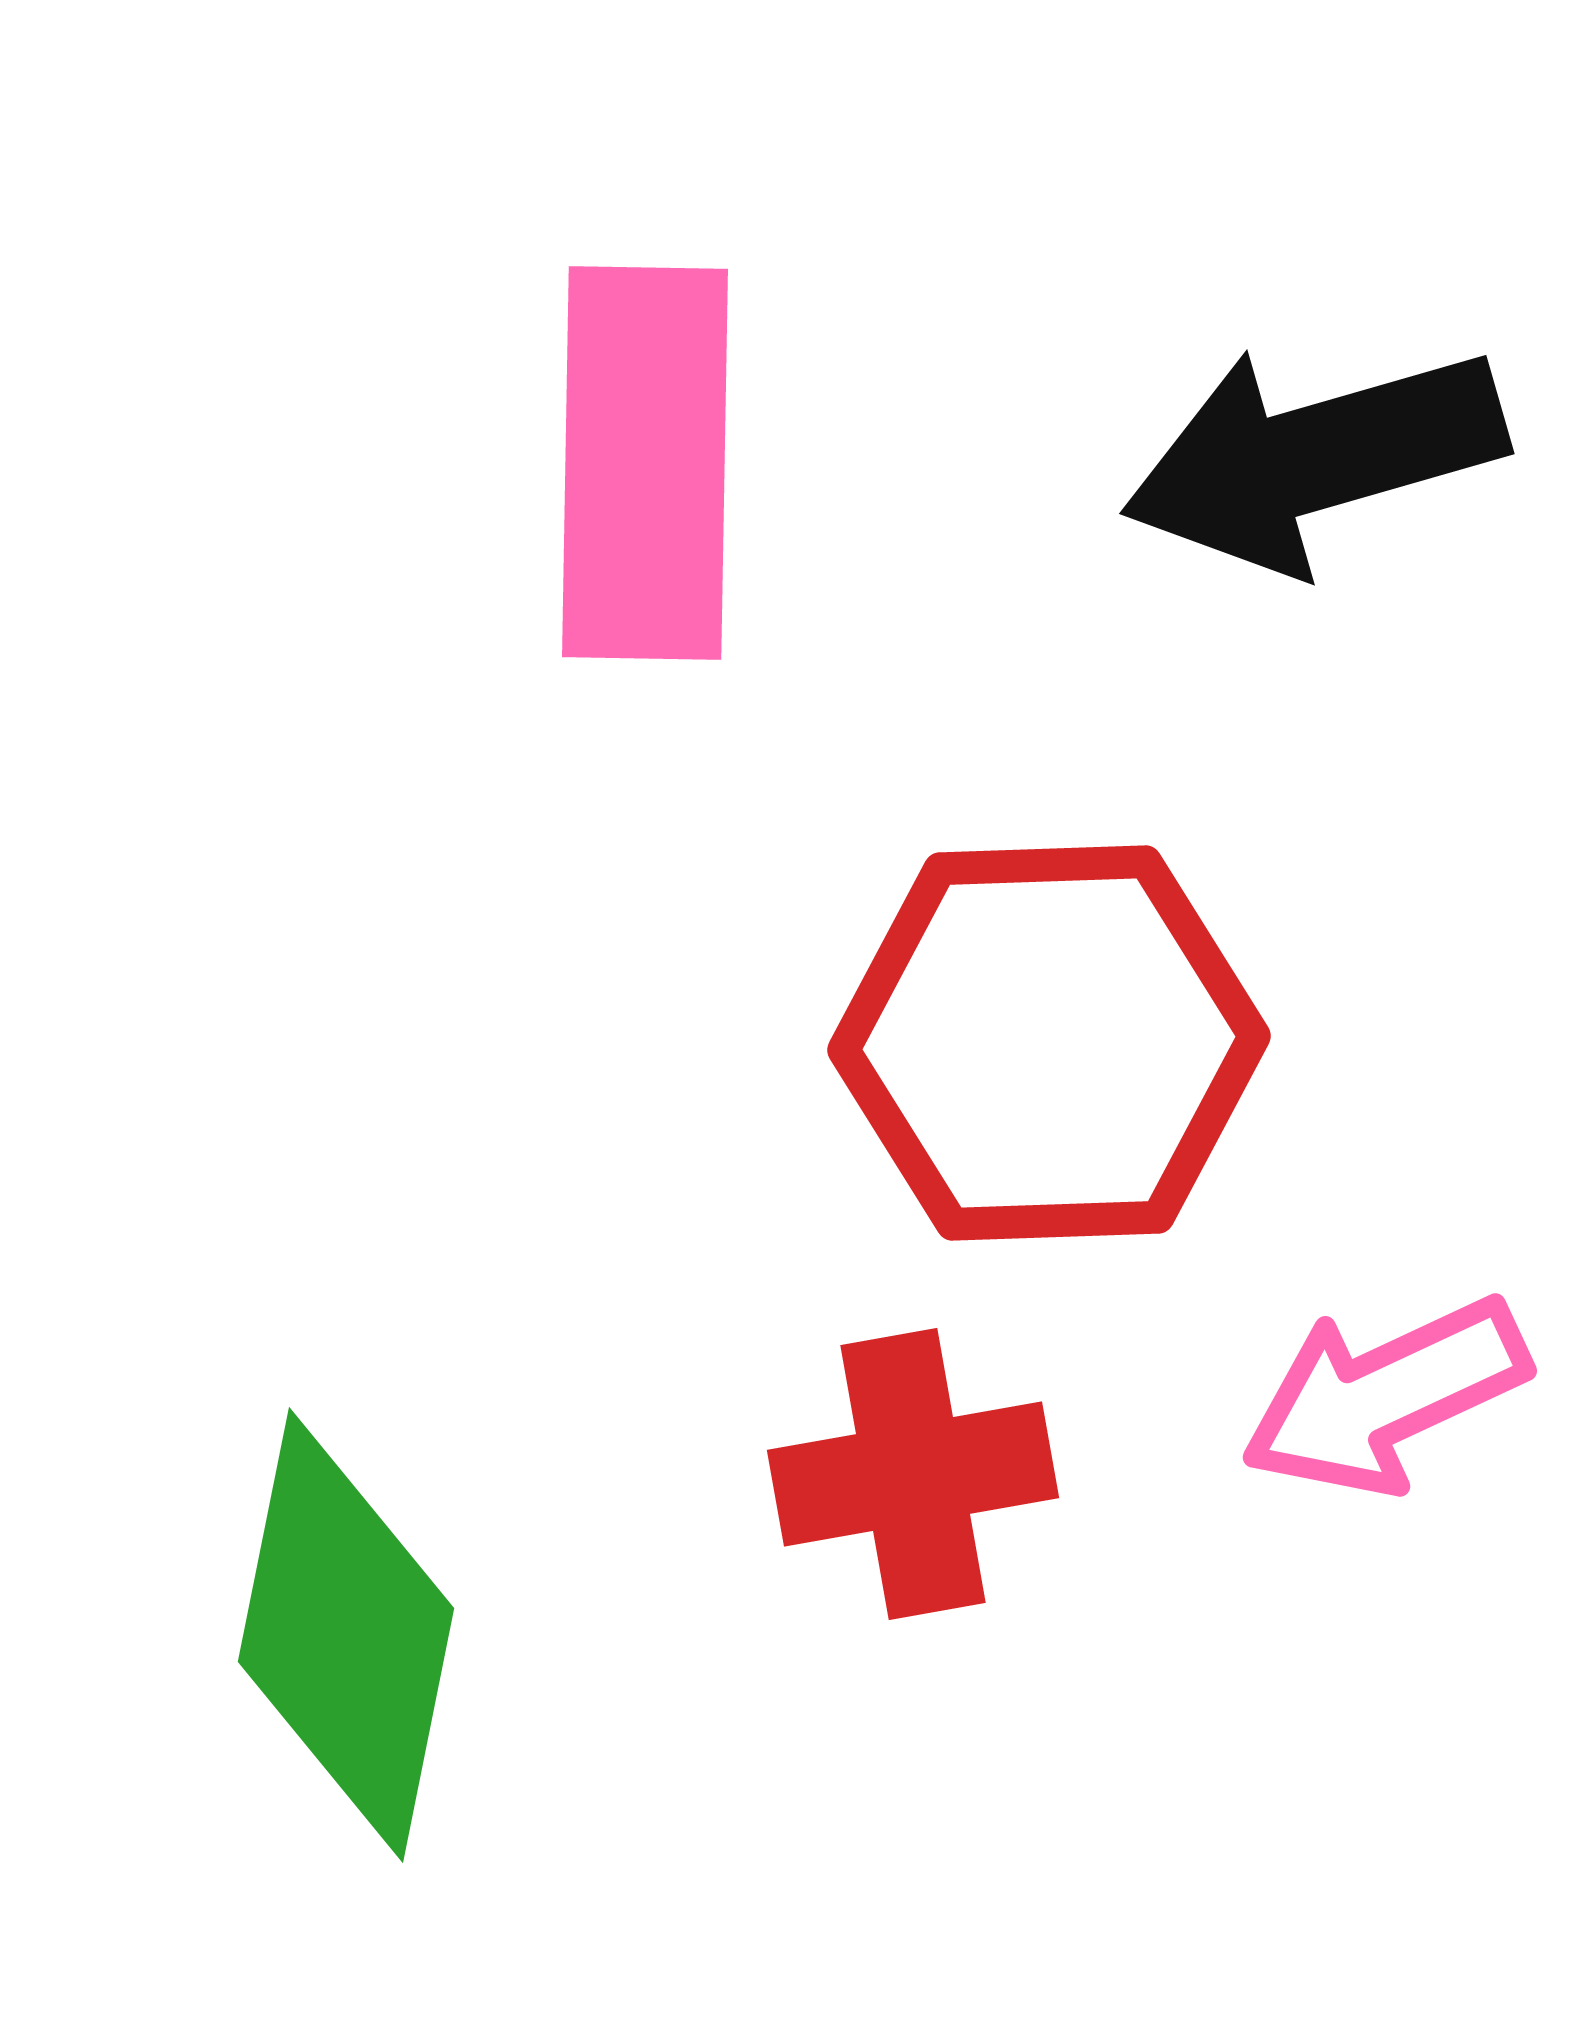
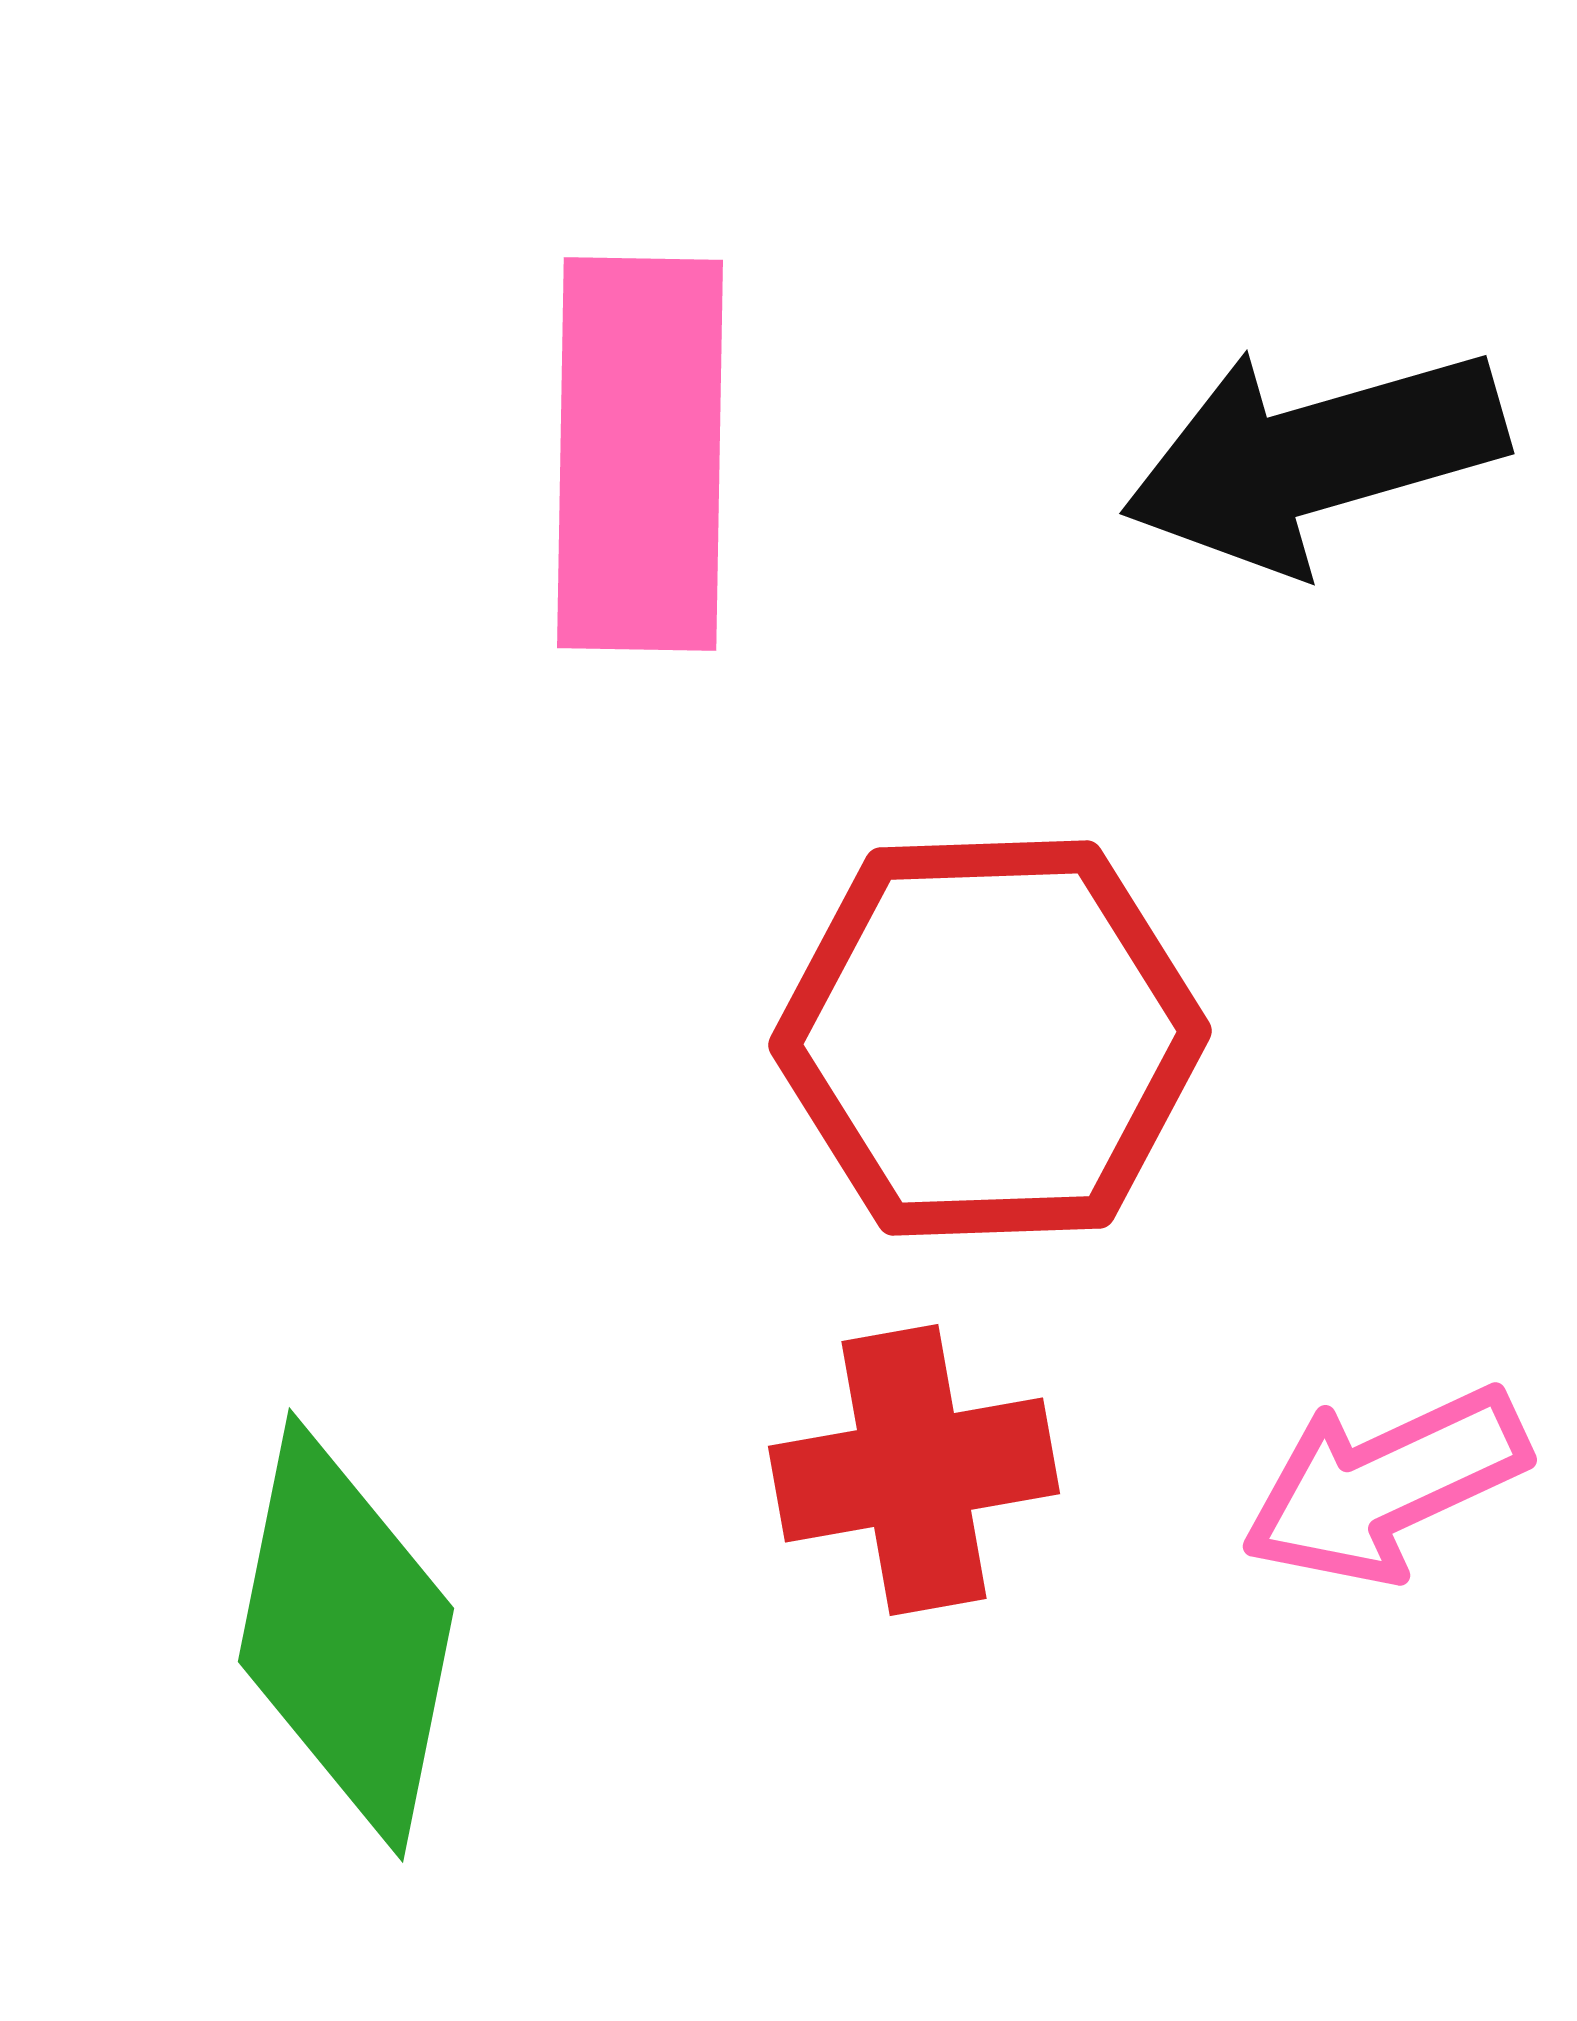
pink rectangle: moved 5 px left, 9 px up
red hexagon: moved 59 px left, 5 px up
pink arrow: moved 89 px down
red cross: moved 1 px right, 4 px up
